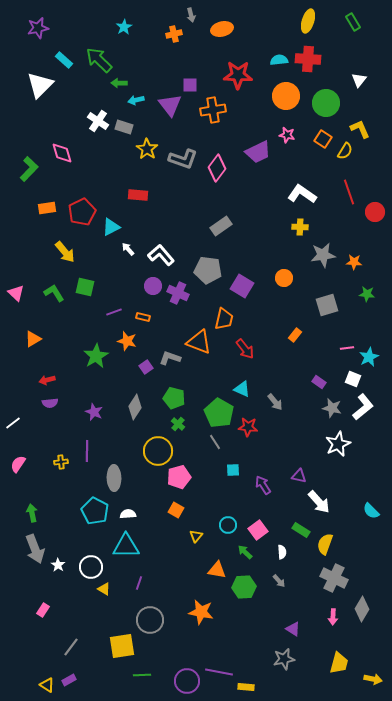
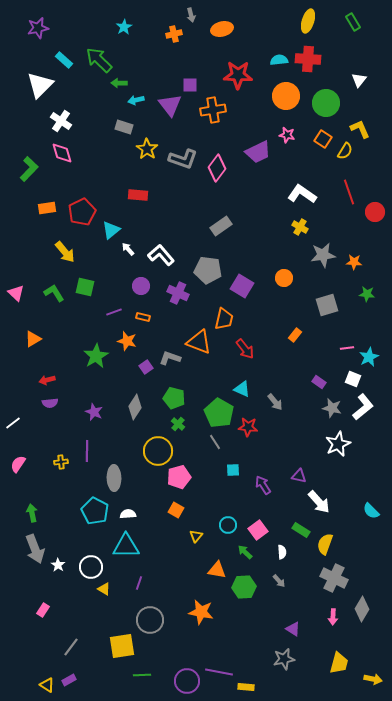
white cross at (98, 121): moved 37 px left
cyan triangle at (111, 227): moved 3 px down; rotated 12 degrees counterclockwise
yellow cross at (300, 227): rotated 28 degrees clockwise
purple circle at (153, 286): moved 12 px left
